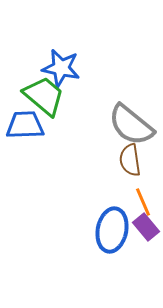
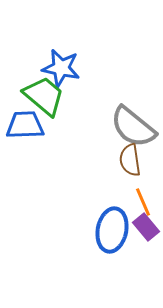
gray semicircle: moved 2 px right, 2 px down
